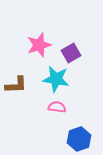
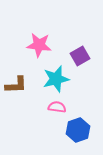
pink star: rotated 25 degrees clockwise
purple square: moved 9 px right, 3 px down
cyan star: rotated 24 degrees counterclockwise
blue hexagon: moved 1 px left, 9 px up
